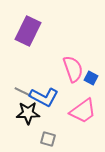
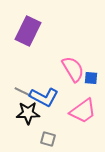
pink semicircle: rotated 12 degrees counterclockwise
blue square: rotated 24 degrees counterclockwise
